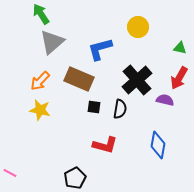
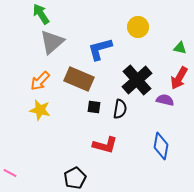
blue diamond: moved 3 px right, 1 px down
